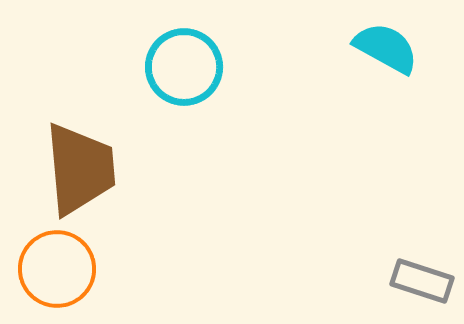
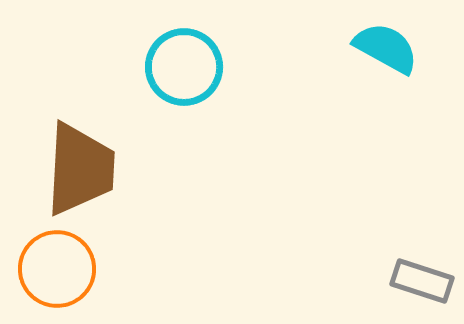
brown trapezoid: rotated 8 degrees clockwise
